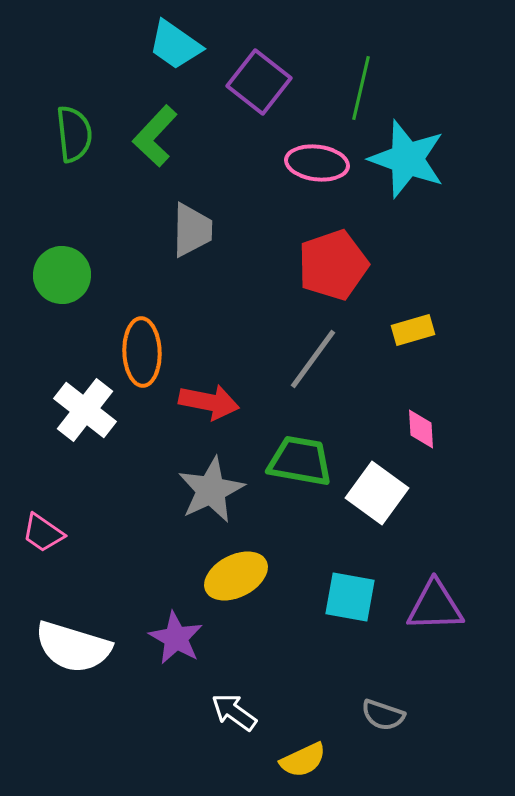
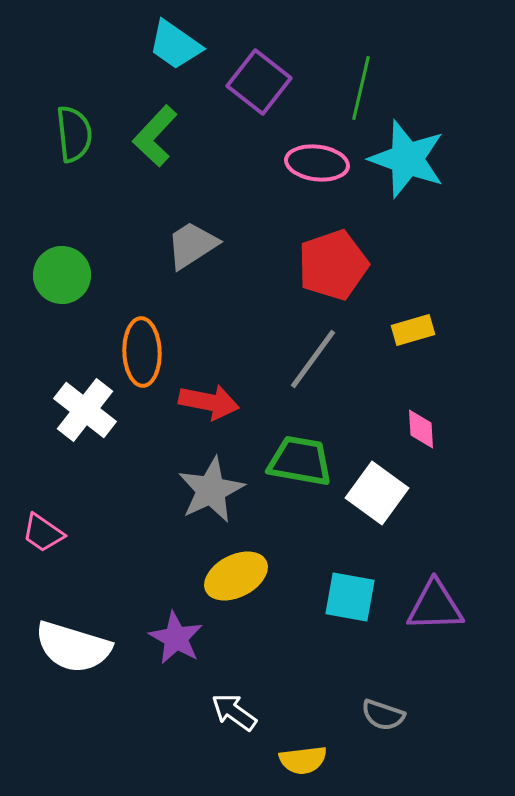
gray trapezoid: moved 15 px down; rotated 124 degrees counterclockwise
yellow semicircle: rotated 18 degrees clockwise
